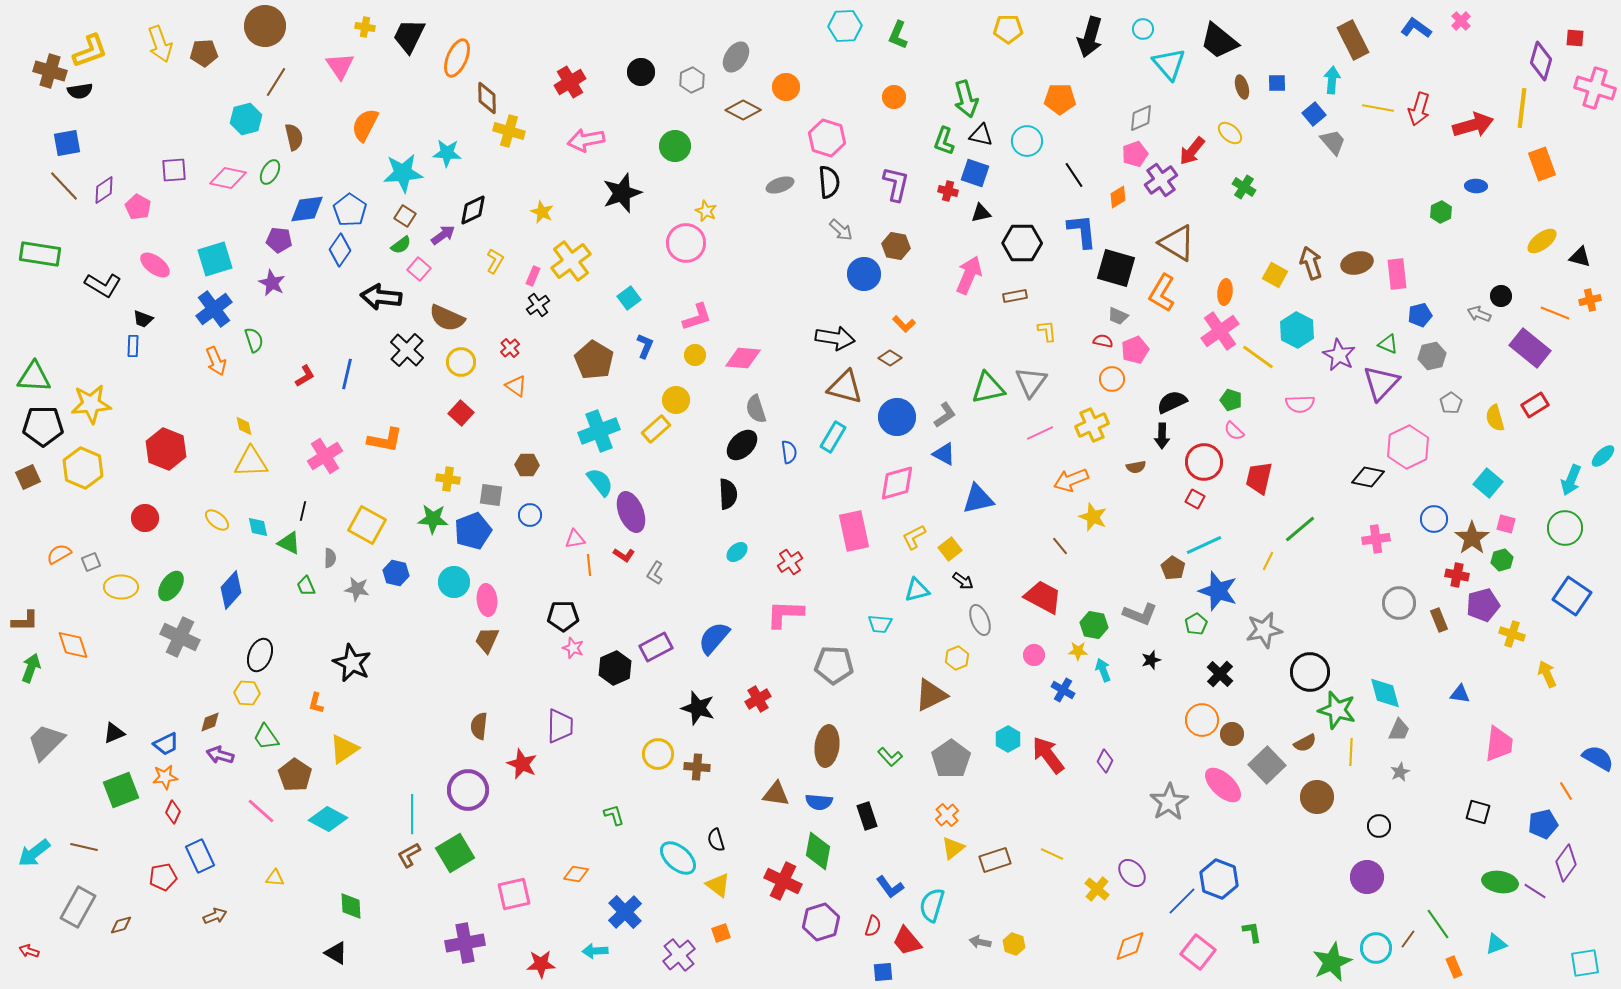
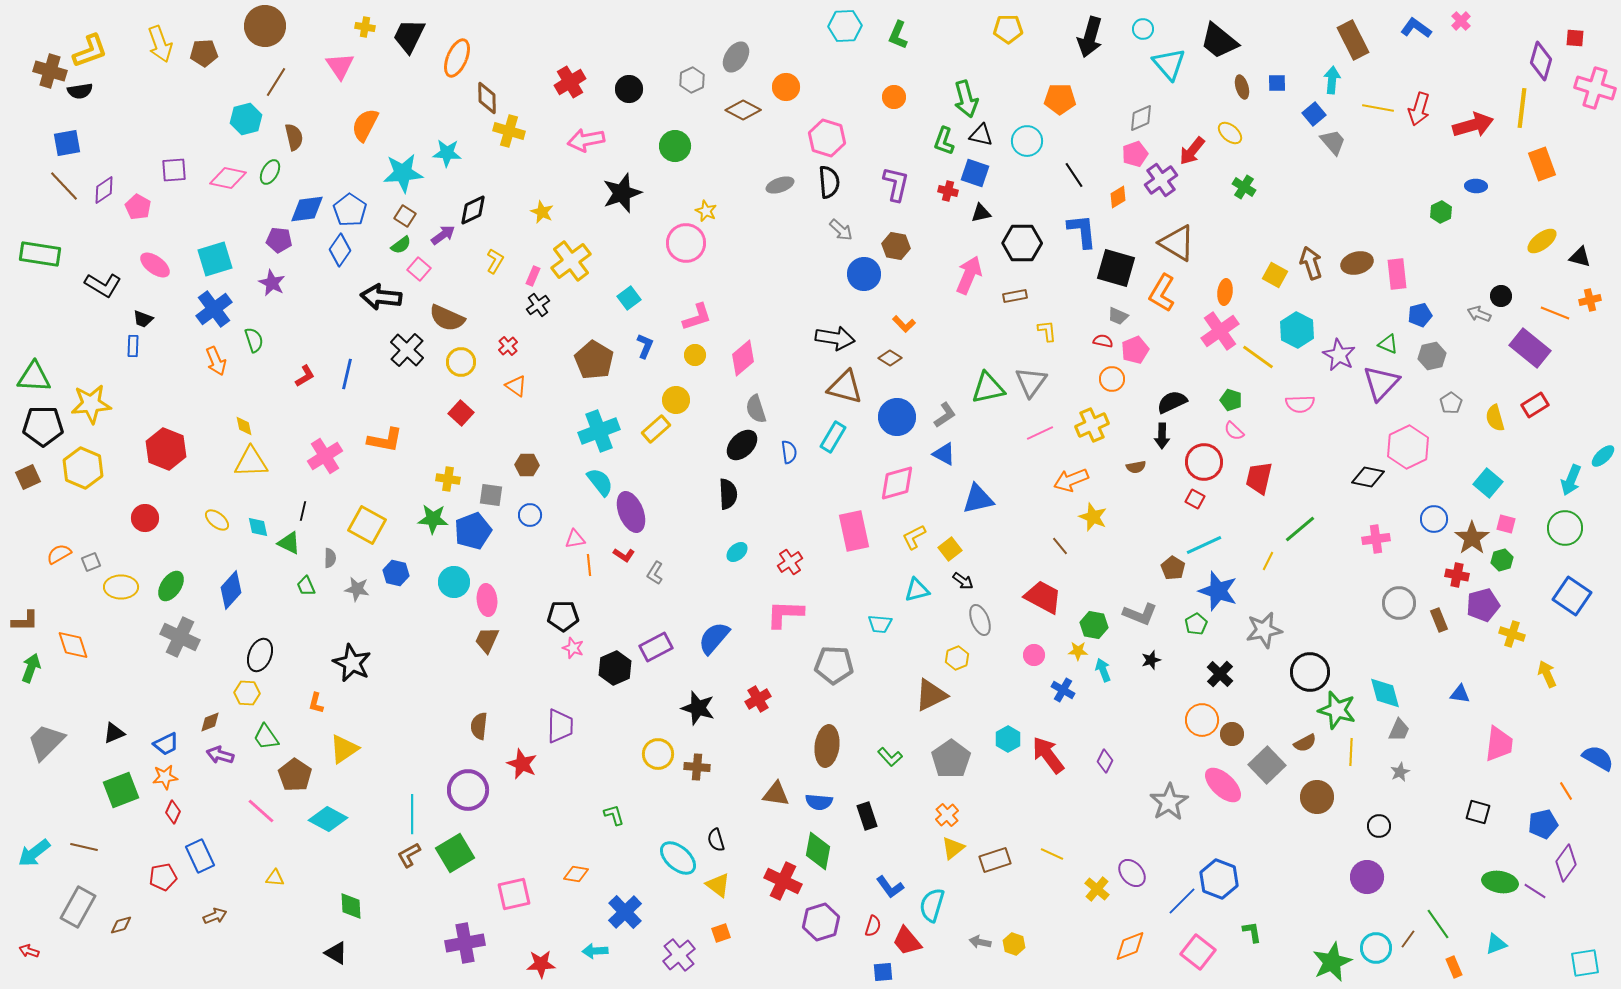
black circle at (641, 72): moved 12 px left, 17 px down
red cross at (510, 348): moved 2 px left, 2 px up
pink diamond at (743, 358): rotated 45 degrees counterclockwise
